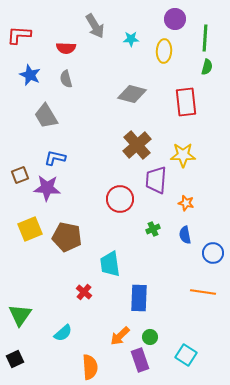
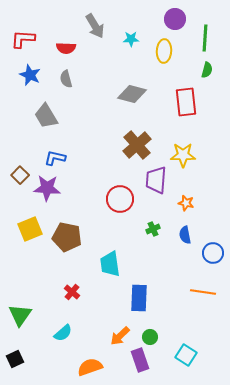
red L-shape: moved 4 px right, 4 px down
green semicircle: moved 3 px down
brown square: rotated 24 degrees counterclockwise
red cross: moved 12 px left
orange semicircle: rotated 105 degrees counterclockwise
